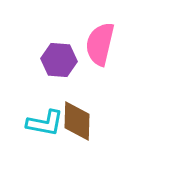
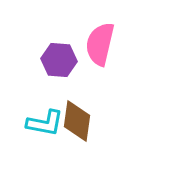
brown diamond: rotated 6 degrees clockwise
